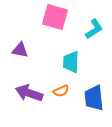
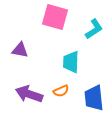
purple arrow: moved 1 px down
